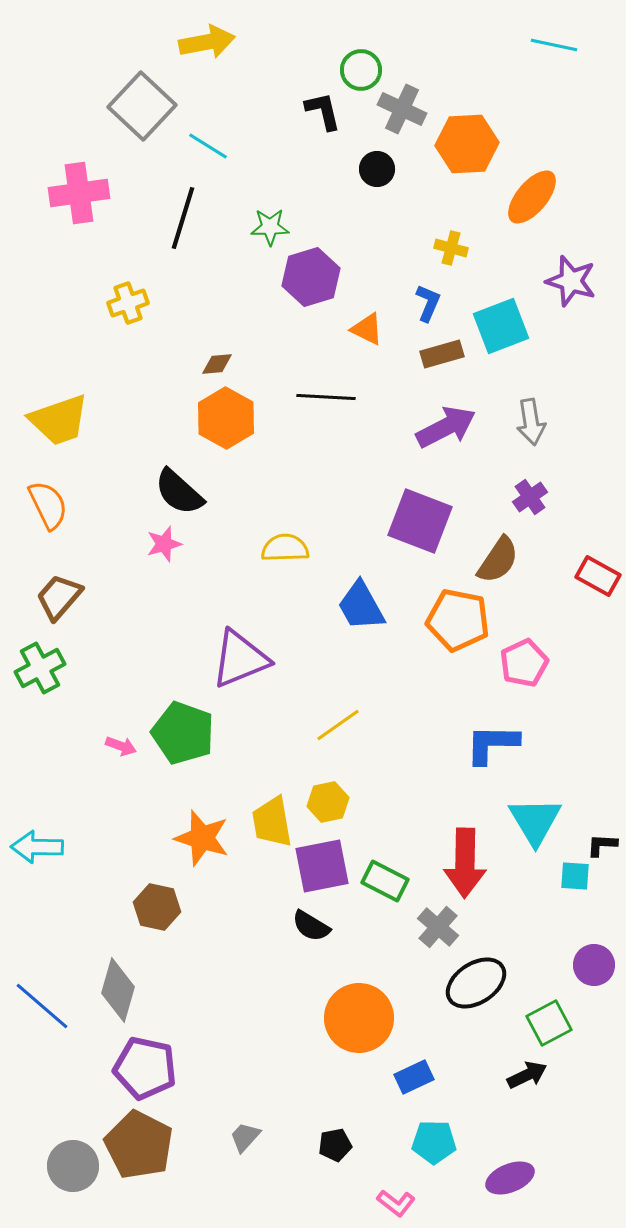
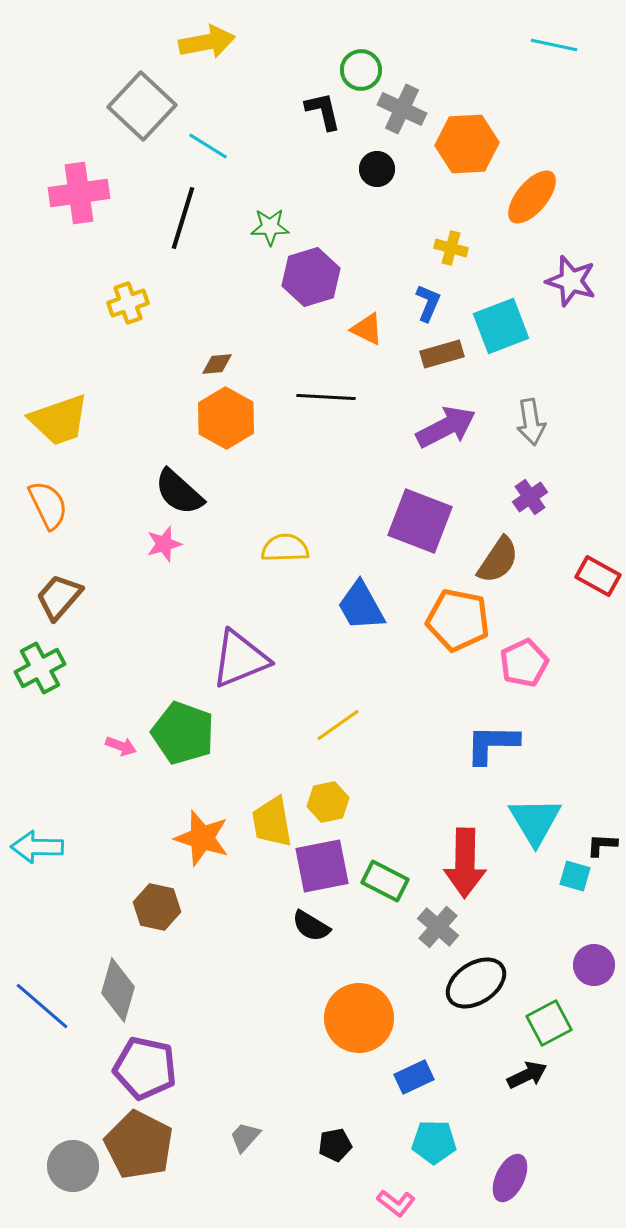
cyan square at (575, 876): rotated 12 degrees clockwise
purple ellipse at (510, 1178): rotated 42 degrees counterclockwise
